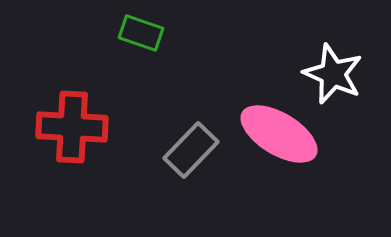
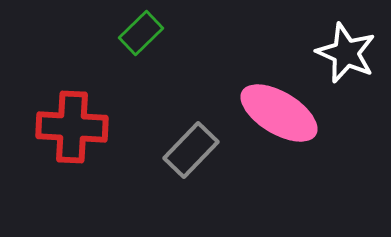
green rectangle: rotated 63 degrees counterclockwise
white star: moved 13 px right, 21 px up
pink ellipse: moved 21 px up
